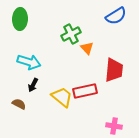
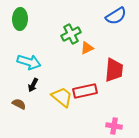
orange triangle: rotated 48 degrees clockwise
